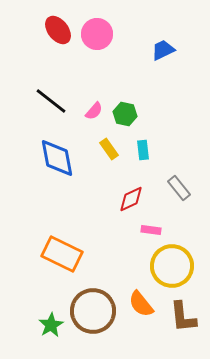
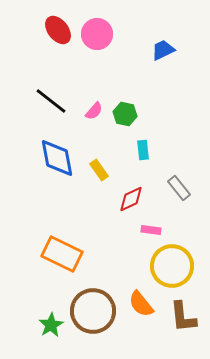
yellow rectangle: moved 10 px left, 21 px down
